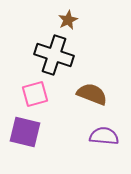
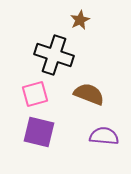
brown star: moved 12 px right
brown semicircle: moved 3 px left
purple square: moved 14 px right
